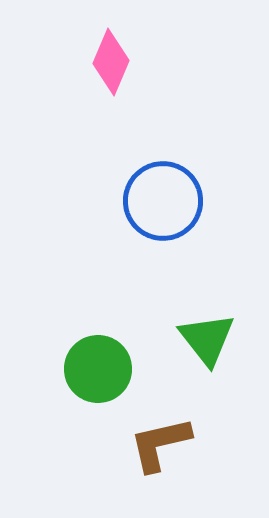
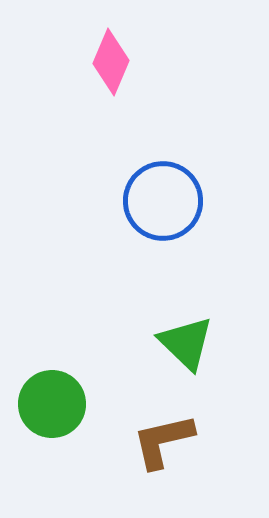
green triangle: moved 21 px left, 4 px down; rotated 8 degrees counterclockwise
green circle: moved 46 px left, 35 px down
brown L-shape: moved 3 px right, 3 px up
